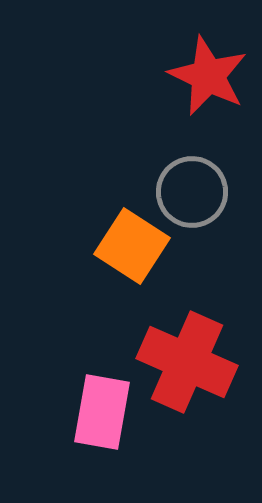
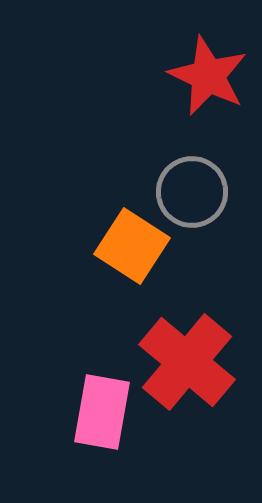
red cross: rotated 16 degrees clockwise
